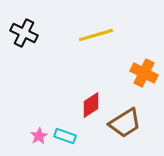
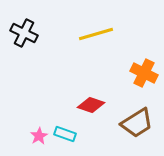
yellow line: moved 1 px up
red diamond: rotated 52 degrees clockwise
brown trapezoid: moved 12 px right
cyan rectangle: moved 2 px up
